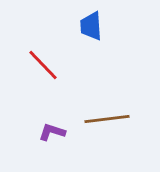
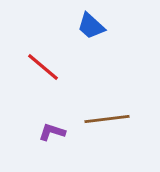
blue trapezoid: rotated 44 degrees counterclockwise
red line: moved 2 px down; rotated 6 degrees counterclockwise
